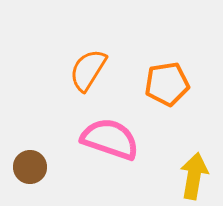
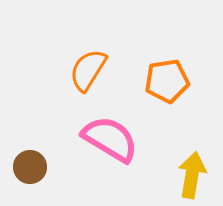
orange pentagon: moved 3 px up
pink semicircle: rotated 12 degrees clockwise
yellow arrow: moved 2 px left, 1 px up
